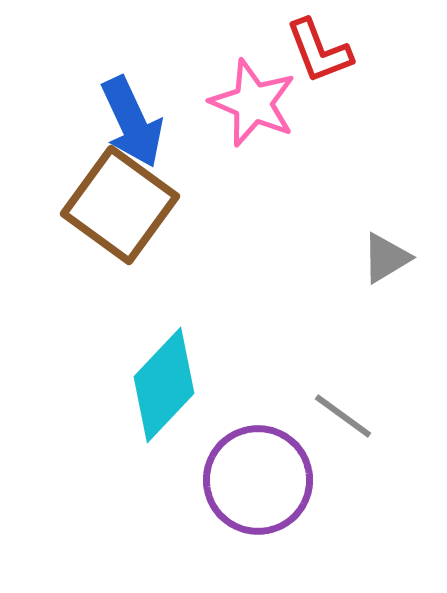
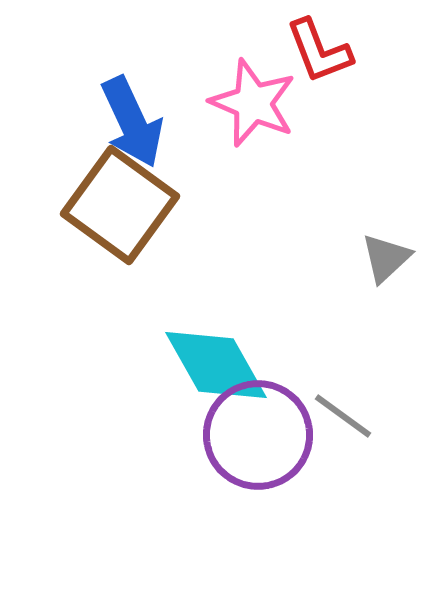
gray triangle: rotated 12 degrees counterclockwise
cyan diamond: moved 52 px right, 20 px up; rotated 73 degrees counterclockwise
purple circle: moved 45 px up
